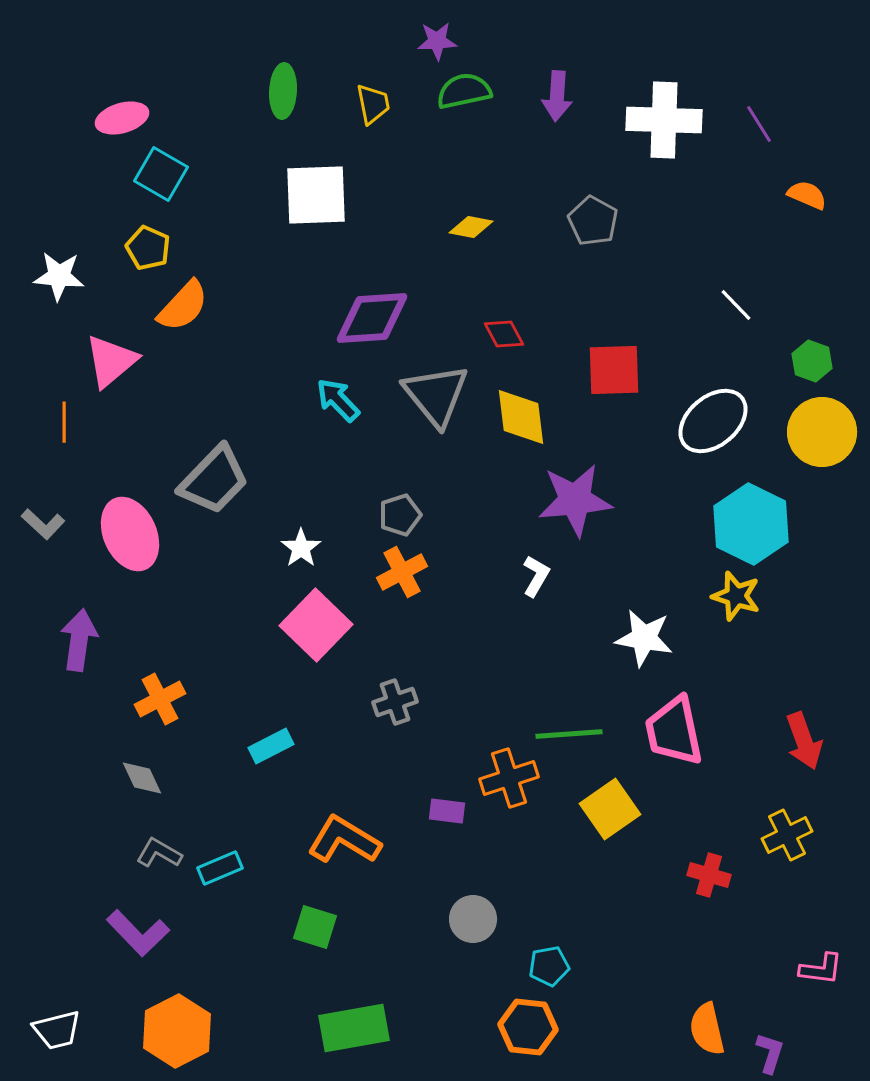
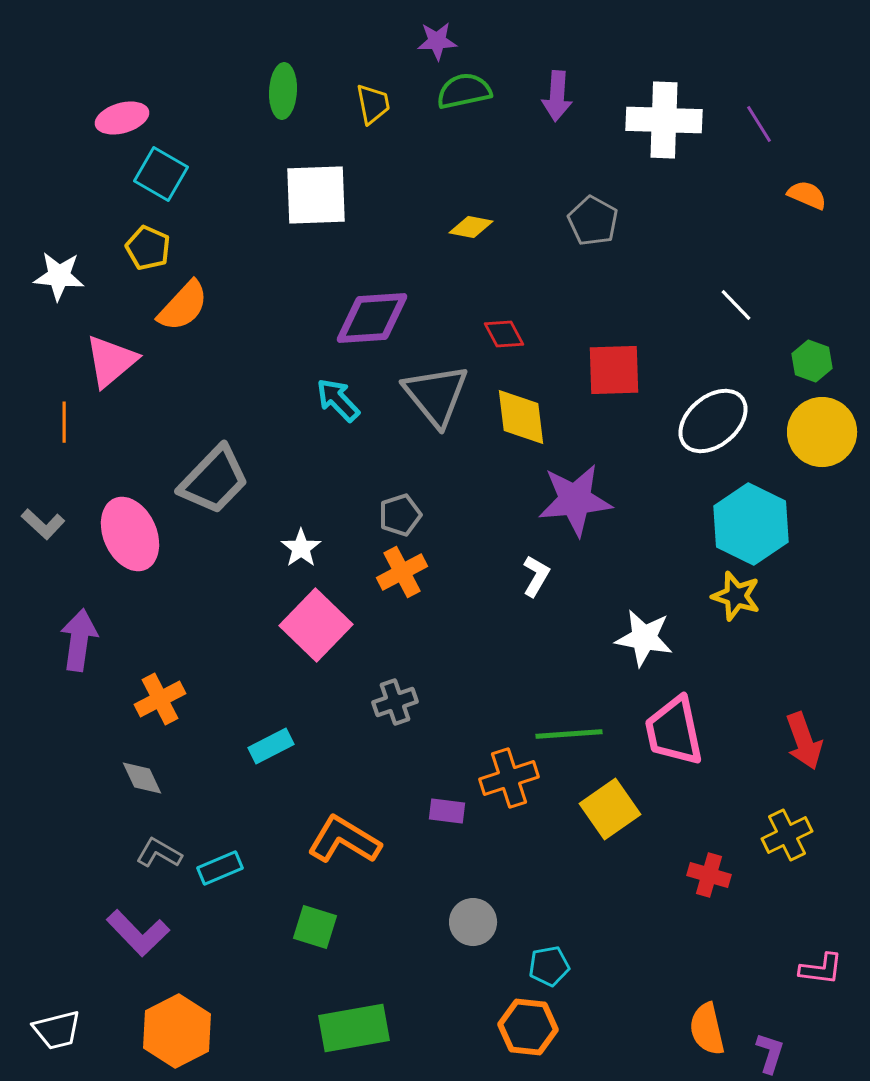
gray circle at (473, 919): moved 3 px down
